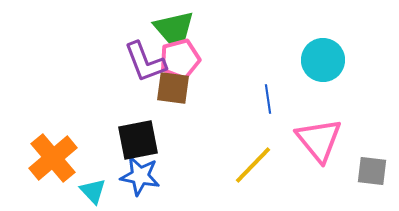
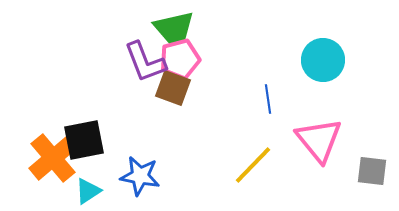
brown square: rotated 12 degrees clockwise
black square: moved 54 px left
cyan triangle: moved 5 px left; rotated 40 degrees clockwise
